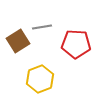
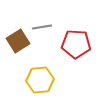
yellow hexagon: moved 1 px down; rotated 16 degrees clockwise
